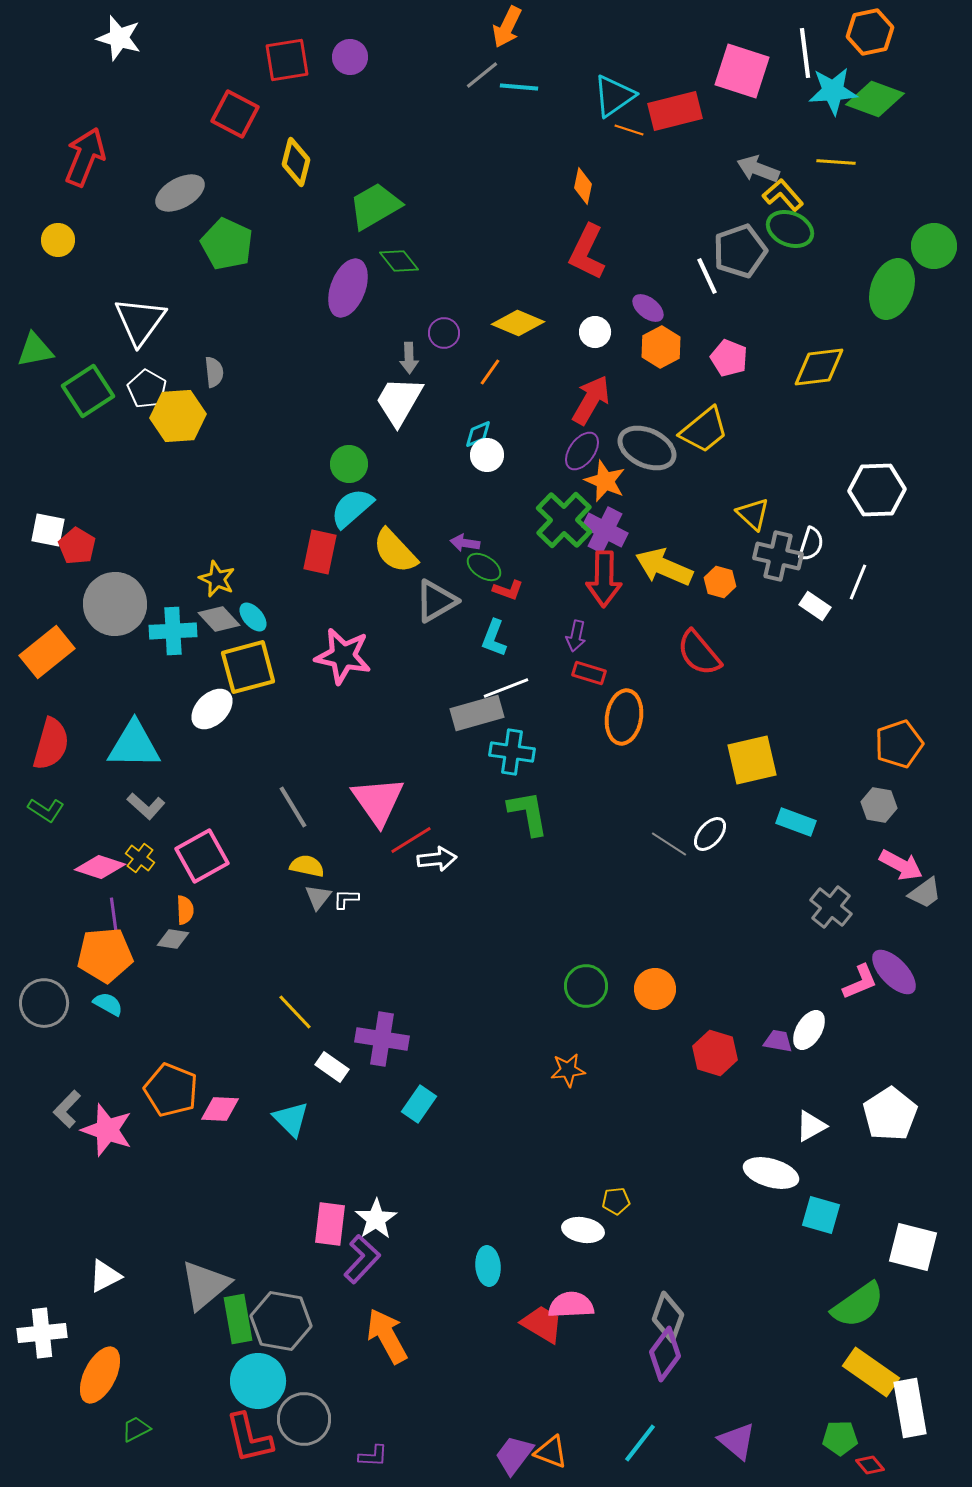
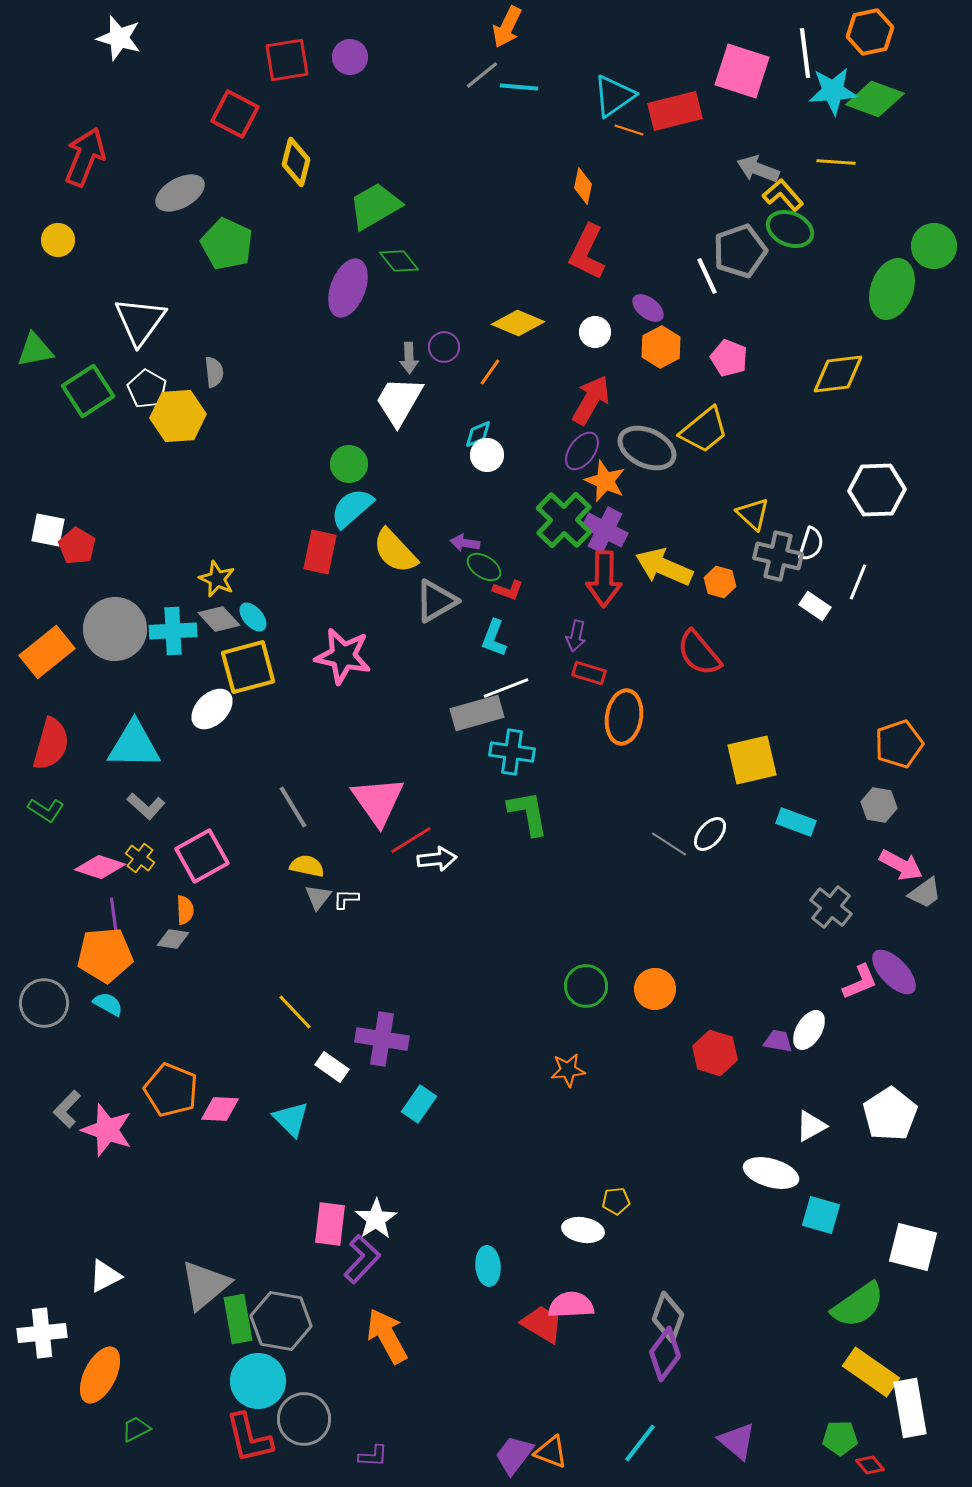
purple circle at (444, 333): moved 14 px down
yellow diamond at (819, 367): moved 19 px right, 7 px down
gray circle at (115, 604): moved 25 px down
